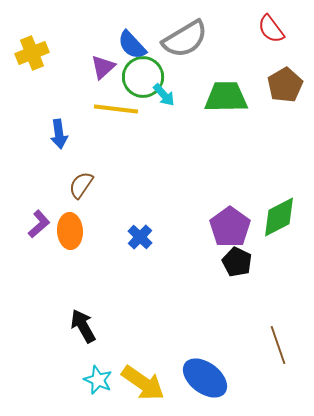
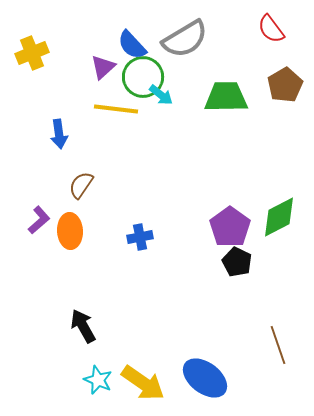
cyan arrow: moved 3 px left; rotated 10 degrees counterclockwise
purple L-shape: moved 4 px up
blue cross: rotated 35 degrees clockwise
